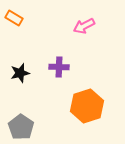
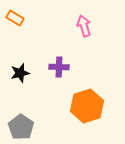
orange rectangle: moved 1 px right
pink arrow: rotated 100 degrees clockwise
